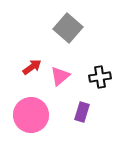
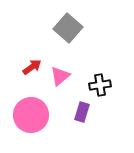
black cross: moved 8 px down
